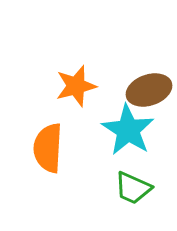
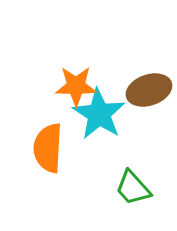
orange star: rotated 15 degrees clockwise
cyan star: moved 29 px left, 16 px up
green trapezoid: rotated 24 degrees clockwise
